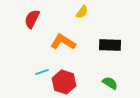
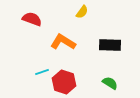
red semicircle: rotated 84 degrees clockwise
